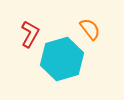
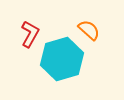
orange semicircle: moved 1 px left, 1 px down; rotated 10 degrees counterclockwise
